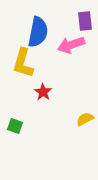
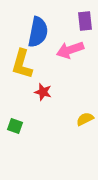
pink arrow: moved 1 px left, 5 px down
yellow L-shape: moved 1 px left, 1 px down
red star: rotated 18 degrees counterclockwise
